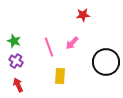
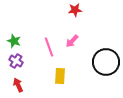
red star: moved 8 px left, 5 px up
pink arrow: moved 2 px up
